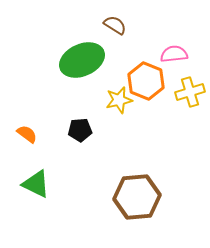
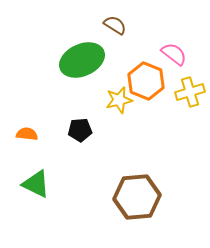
pink semicircle: rotated 44 degrees clockwise
orange semicircle: rotated 30 degrees counterclockwise
